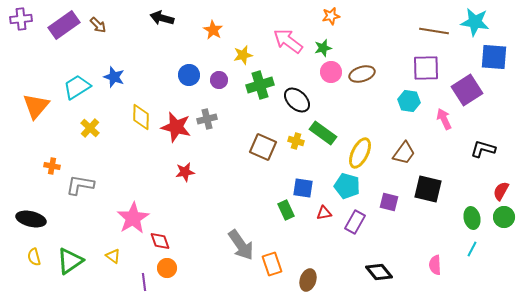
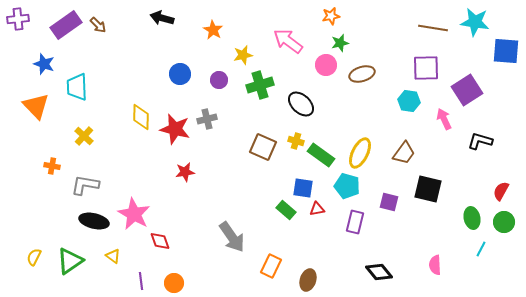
purple cross at (21, 19): moved 3 px left
purple rectangle at (64, 25): moved 2 px right
brown line at (434, 31): moved 1 px left, 3 px up
green star at (323, 48): moved 17 px right, 5 px up
blue square at (494, 57): moved 12 px right, 6 px up
pink circle at (331, 72): moved 5 px left, 7 px up
blue circle at (189, 75): moved 9 px left, 1 px up
blue star at (114, 77): moved 70 px left, 13 px up
cyan trapezoid at (77, 87): rotated 60 degrees counterclockwise
black ellipse at (297, 100): moved 4 px right, 4 px down
orange triangle at (36, 106): rotated 24 degrees counterclockwise
red star at (176, 127): moved 1 px left, 2 px down
yellow cross at (90, 128): moved 6 px left, 8 px down
green rectangle at (323, 133): moved 2 px left, 22 px down
black L-shape at (483, 149): moved 3 px left, 8 px up
gray L-shape at (80, 185): moved 5 px right
green rectangle at (286, 210): rotated 24 degrees counterclockwise
red triangle at (324, 213): moved 7 px left, 4 px up
green circle at (504, 217): moved 5 px down
pink star at (133, 218): moved 1 px right, 4 px up; rotated 12 degrees counterclockwise
black ellipse at (31, 219): moved 63 px right, 2 px down
purple rectangle at (355, 222): rotated 15 degrees counterclockwise
gray arrow at (241, 245): moved 9 px left, 8 px up
cyan line at (472, 249): moved 9 px right
yellow semicircle at (34, 257): rotated 42 degrees clockwise
orange rectangle at (272, 264): moved 1 px left, 2 px down; rotated 45 degrees clockwise
orange circle at (167, 268): moved 7 px right, 15 px down
purple line at (144, 282): moved 3 px left, 1 px up
